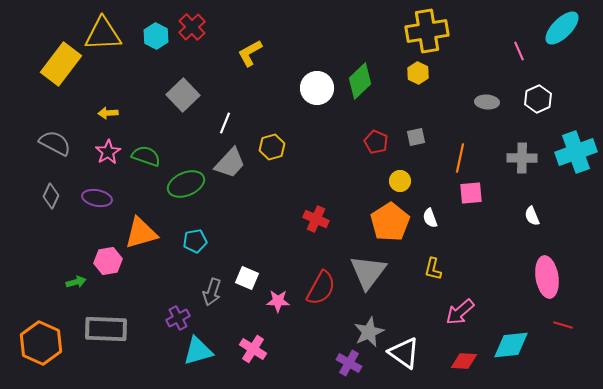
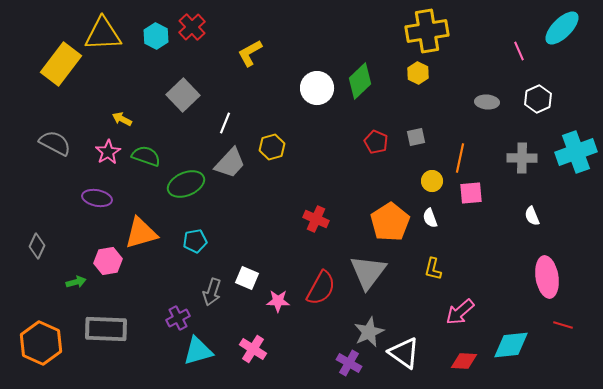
yellow arrow at (108, 113): moved 14 px right, 6 px down; rotated 30 degrees clockwise
yellow circle at (400, 181): moved 32 px right
gray diamond at (51, 196): moved 14 px left, 50 px down
